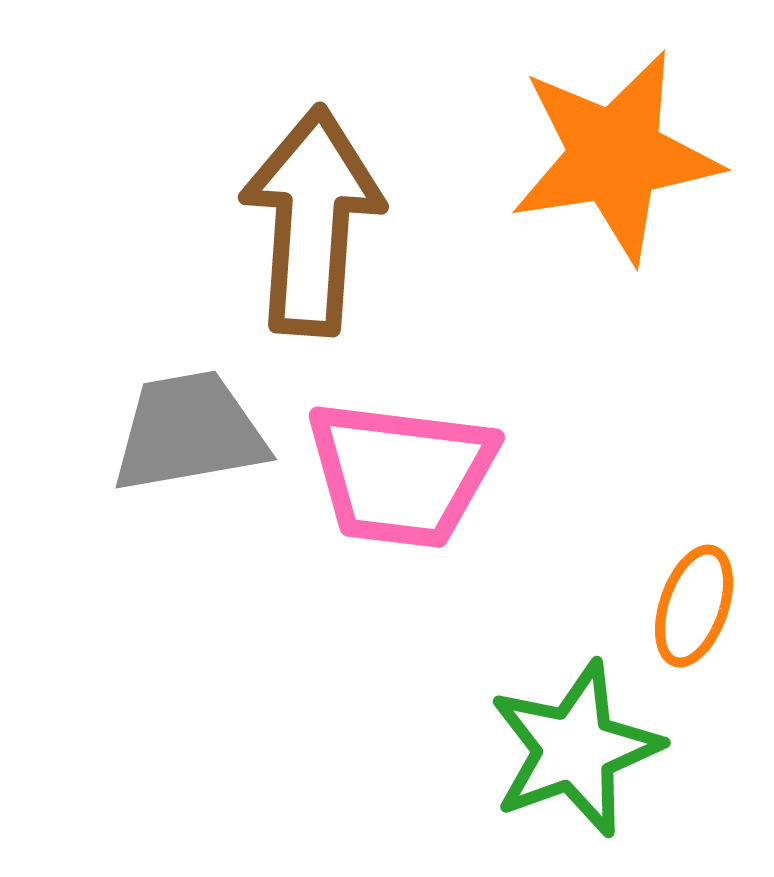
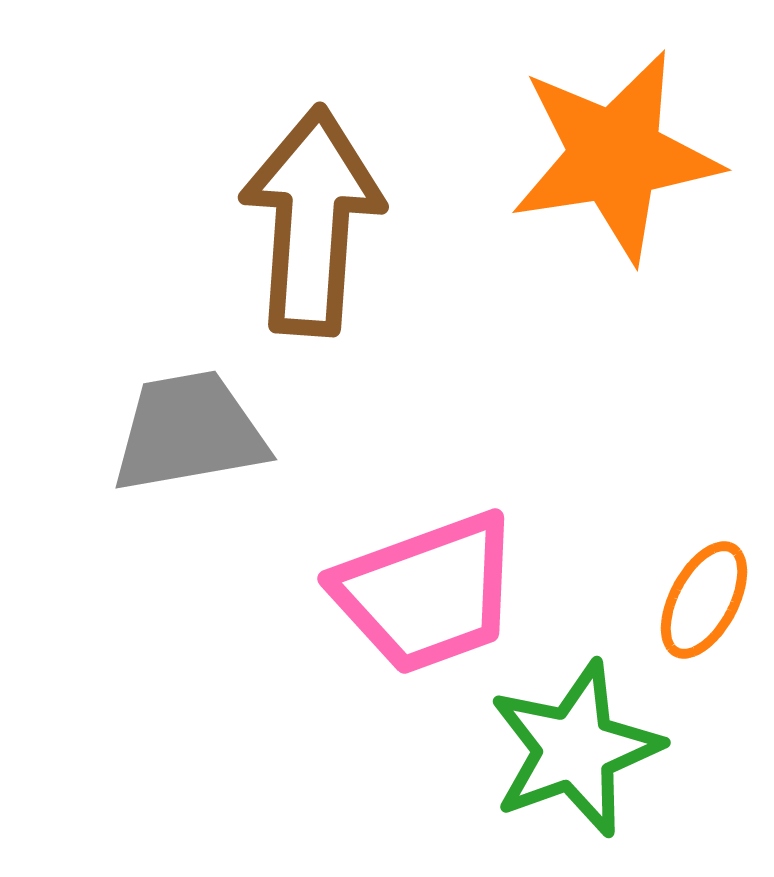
pink trapezoid: moved 26 px right, 119 px down; rotated 27 degrees counterclockwise
orange ellipse: moved 10 px right, 6 px up; rotated 9 degrees clockwise
